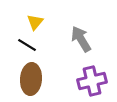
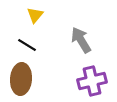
yellow triangle: moved 7 px up
gray arrow: moved 1 px down
brown ellipse: moved 10 px left
